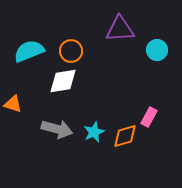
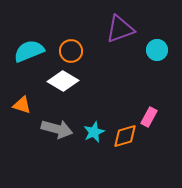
purple triangle: rotated 16 degrees counterclockwise
white diamond: rotated 40 degrees clockwise
orange triangle: moved 9 px right, 1 px down
